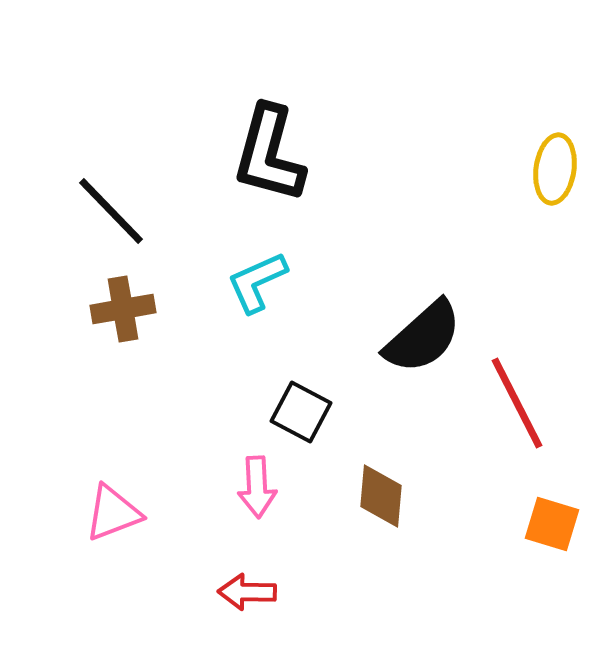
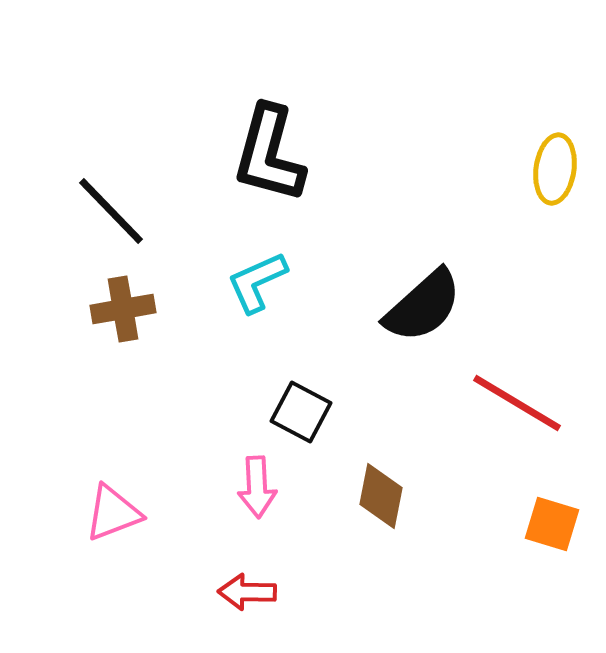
black semicircle: moved 31 px up
red line: rotated 32 degrees counterclockwise
brown diamond: rotated 6 degrees clockwise
